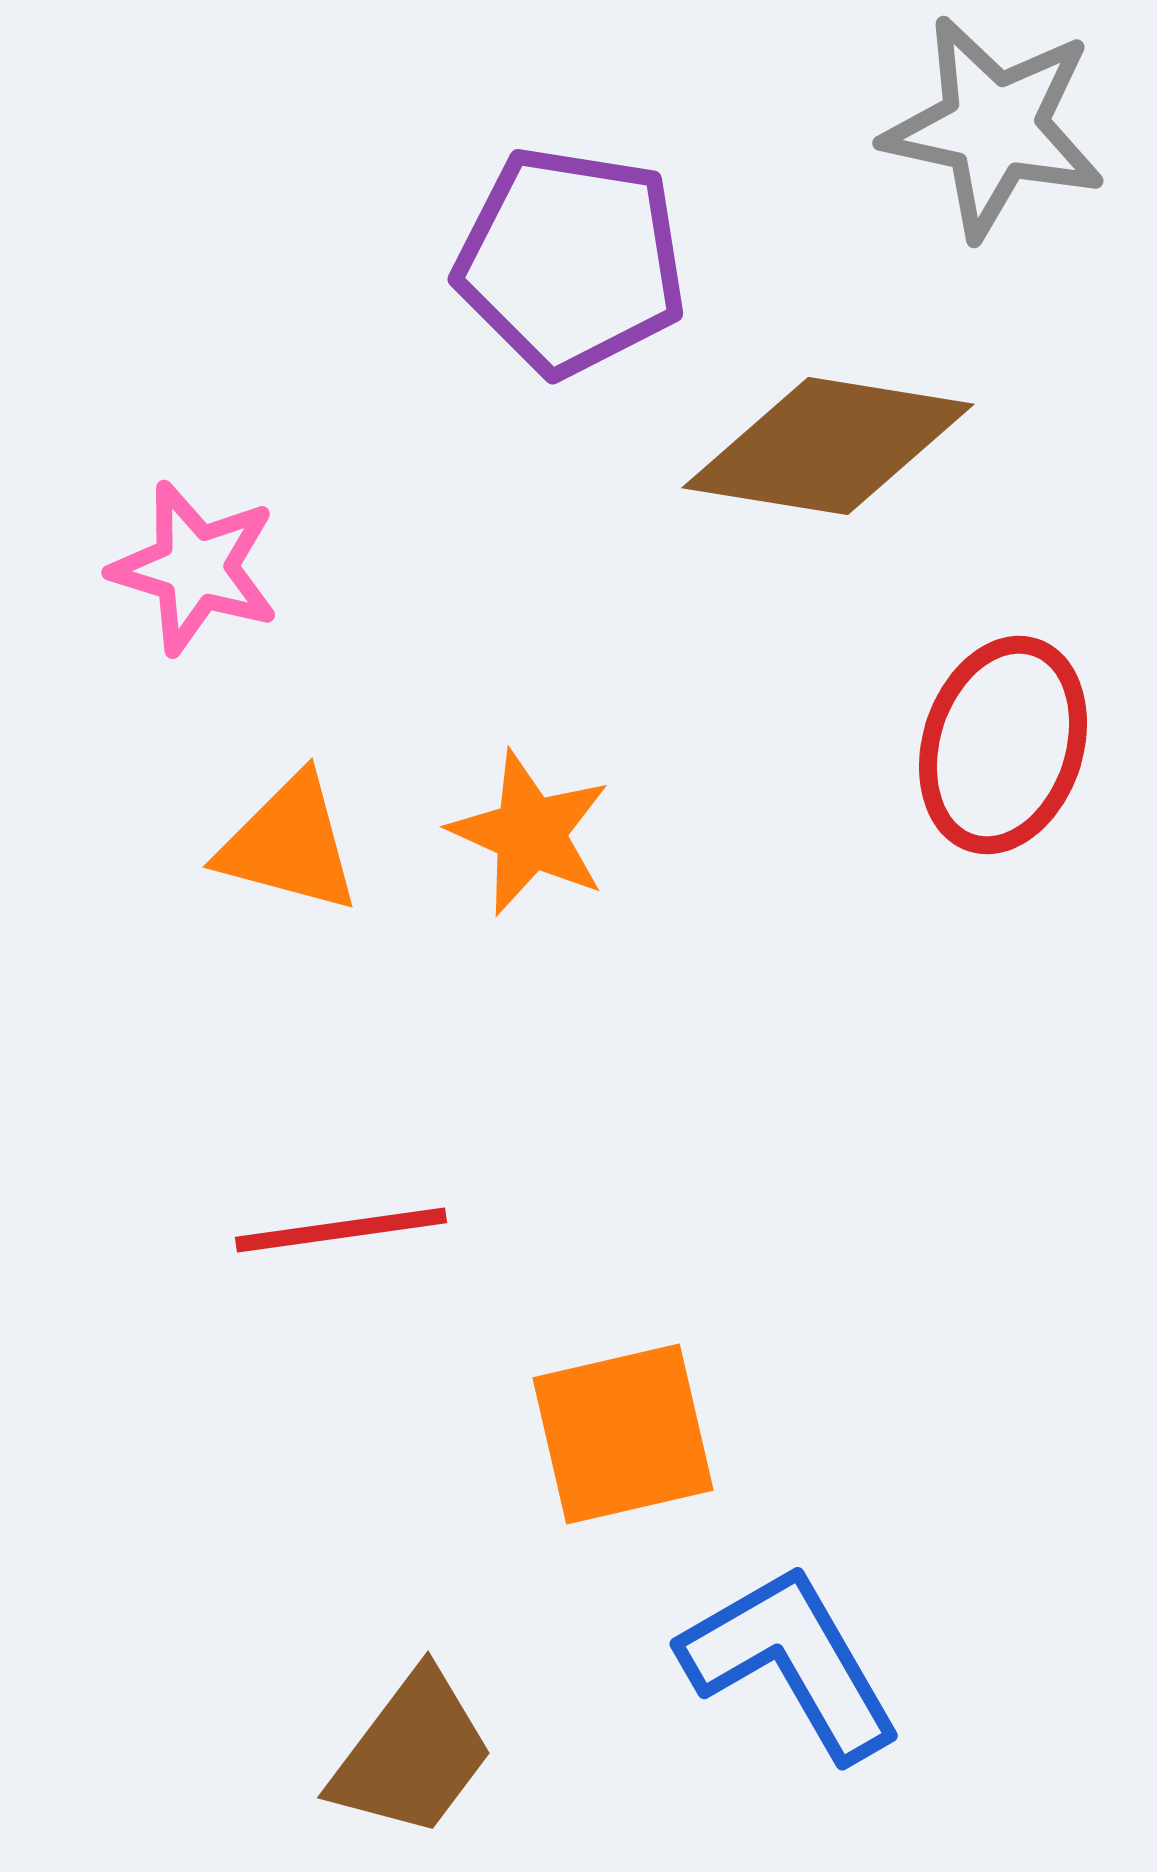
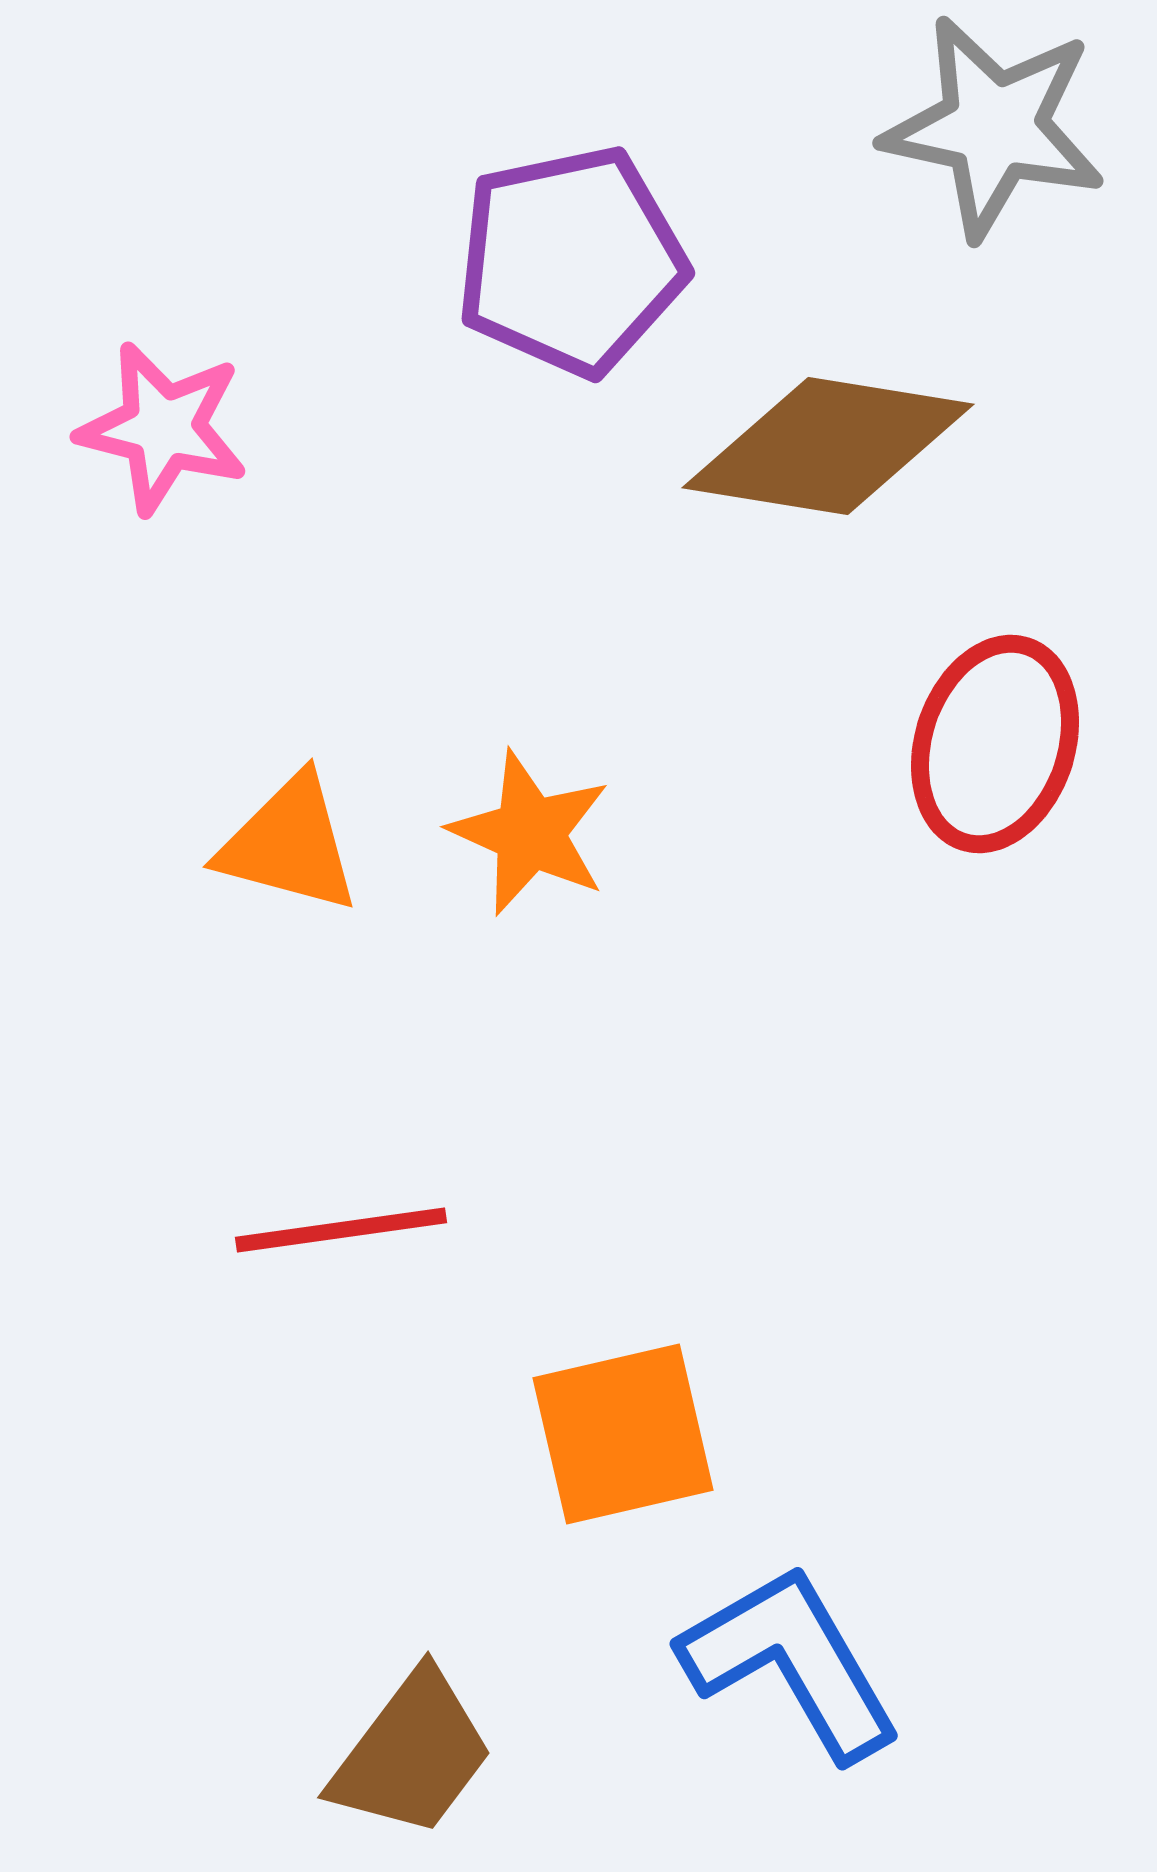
purple pentagon: rotated 21 degrees counterclockwise
pink star: moved 32 px left, 140 px up; rotated 3 degrees counterclockwise
red ellipse: moved 8 px left, 1 px up
